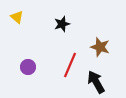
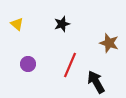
yellow triangle: moved 7 px down
brown star: moved 9 px right, 4 px up
purple circle: moved 3 px up
